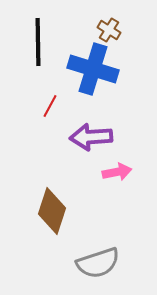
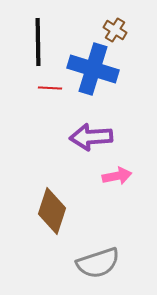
brown cross: moved 6 px right
red line: moved 18 px up; rotated 65 degrees clockwise
pink arrow: moved 4 px down
